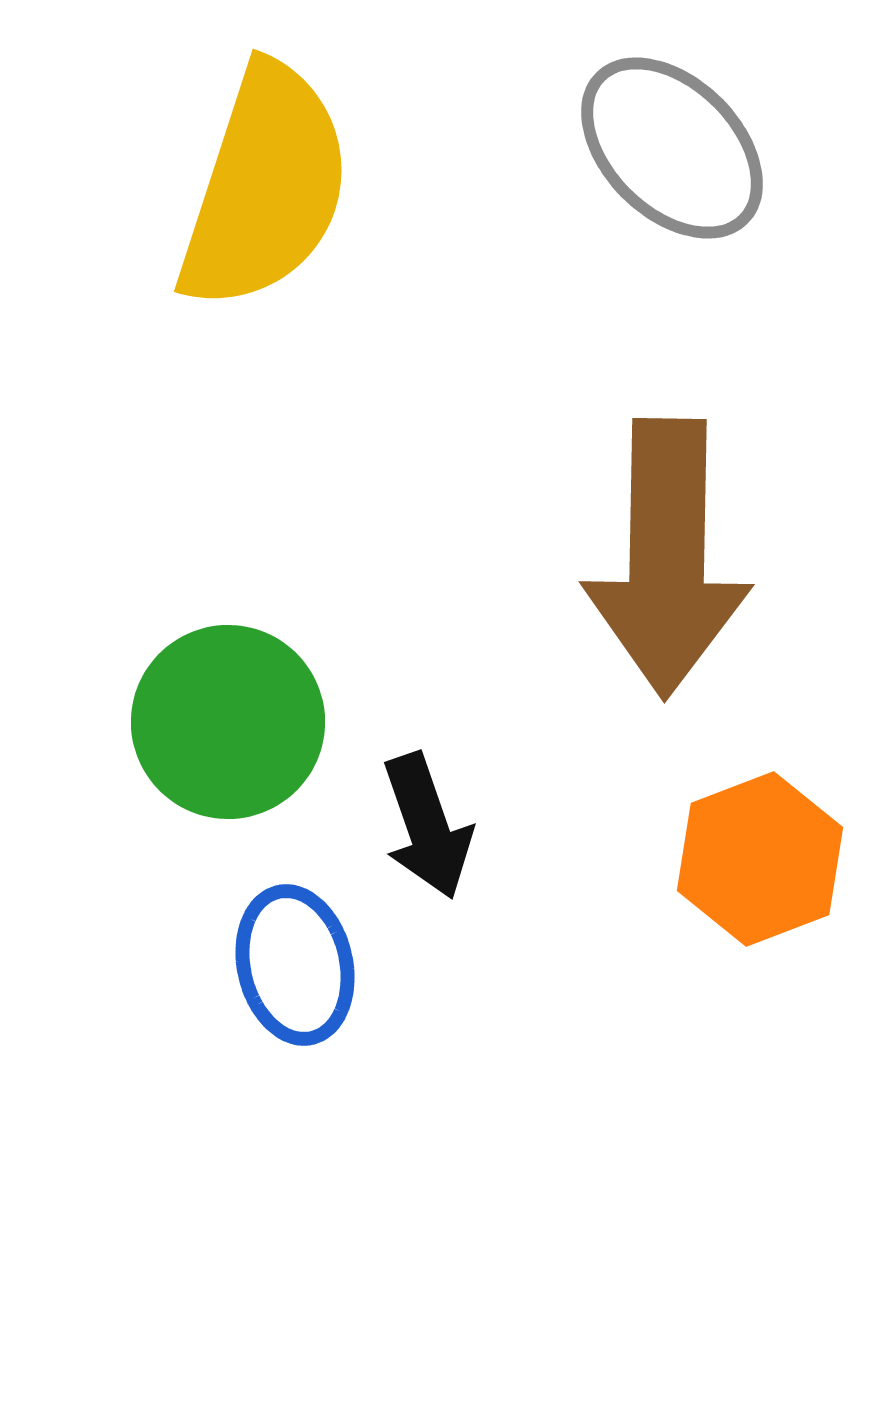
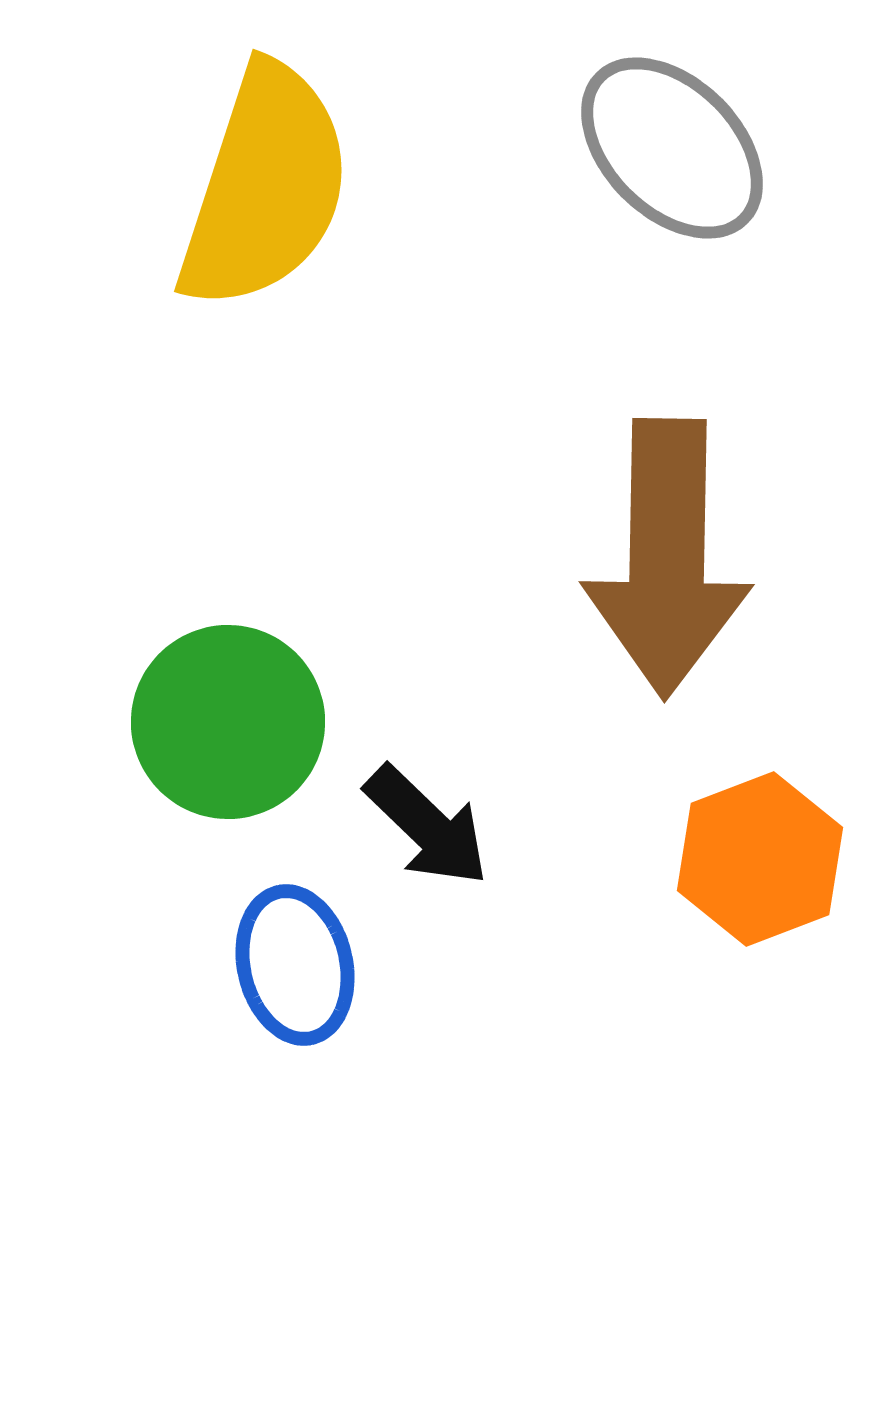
black arrow: rotated 27 degrees counterclockwise
